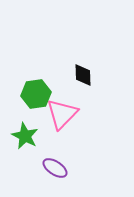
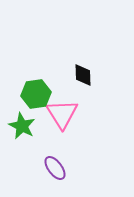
pink triangle: rotated 16 degrees counterclockwise
green star: moved 3 px left, 10 px up
purple ellipse: rotated 20 degrees clockwise
